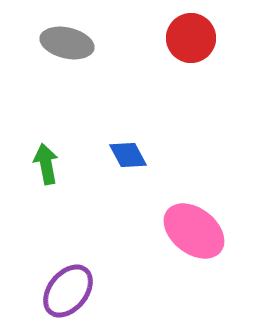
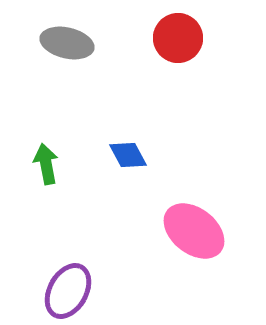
red circle: moved 13 px left
purple ellipse: rotated 10 degrees counterclockwise
